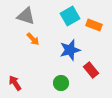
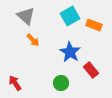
gray triangle: rotated 24 degrees clockwise
orange arrow: moved 1 px down
blue star: moved 2 px down; rotated 25 degrees counterclockwise
